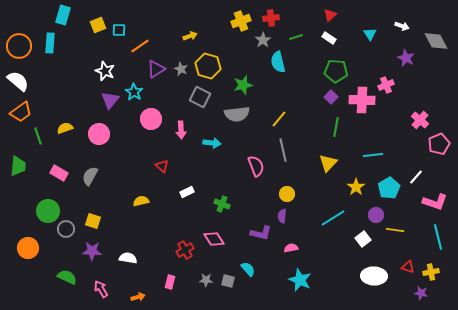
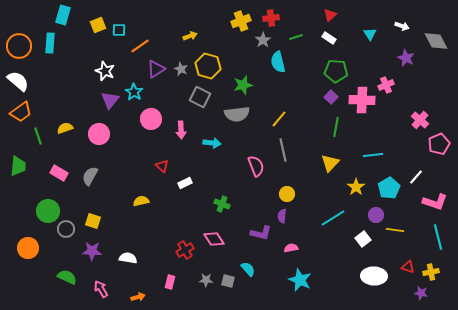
yellow triangle at (328, 163): moved 2 px right
white rectangle at (187, 192): moved 2 px left, 9 px up
